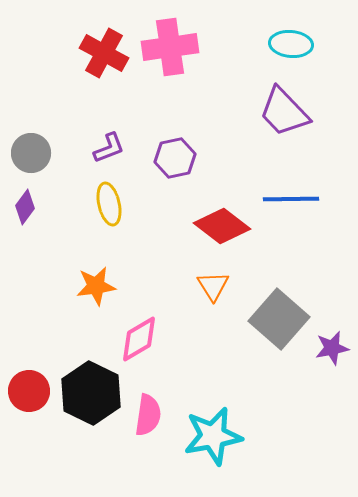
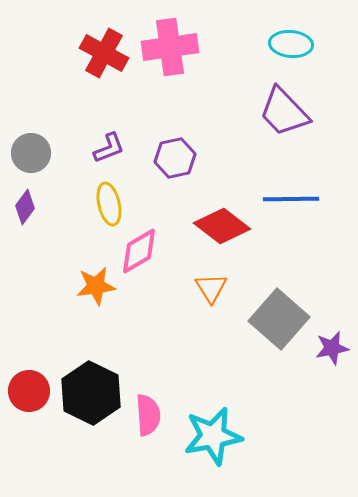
orange triangle: moved 2 px left, 2 px down
pink diamond: moved 88 px up
pink semicircle: rotated 12 degrees counterclockwise
